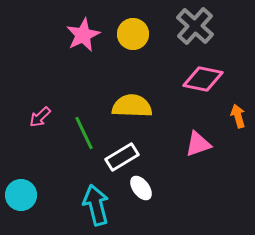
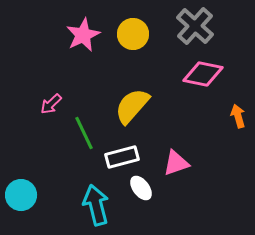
pink diamond: moved 5 px up
yellow semicircle: rotated 51 degrees counterclockwise
pink arrow: moved 11 px right, 13 px up
pink triangle: moved 22 px left, 19 px down
white rectangle: rotated 16 degrees clockwise
